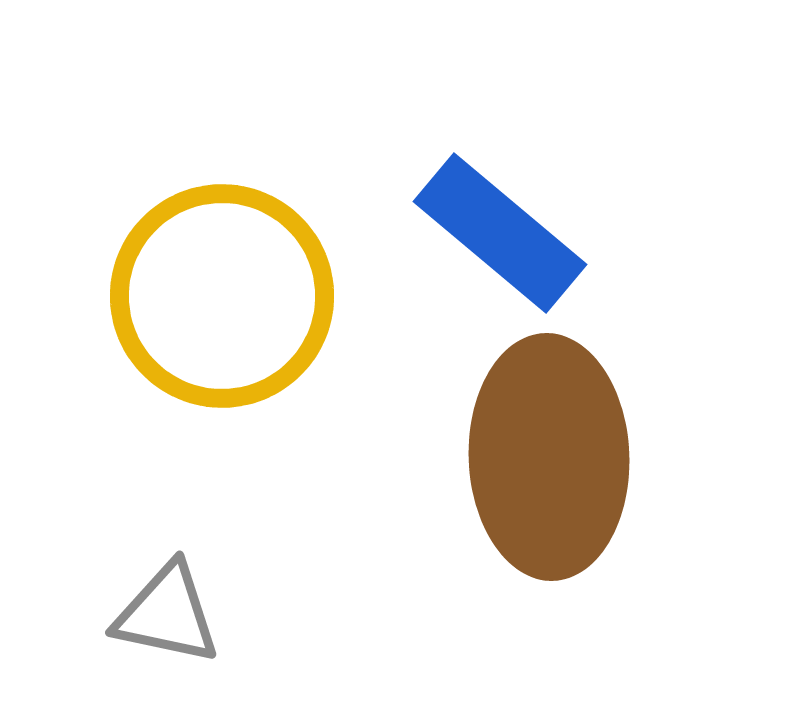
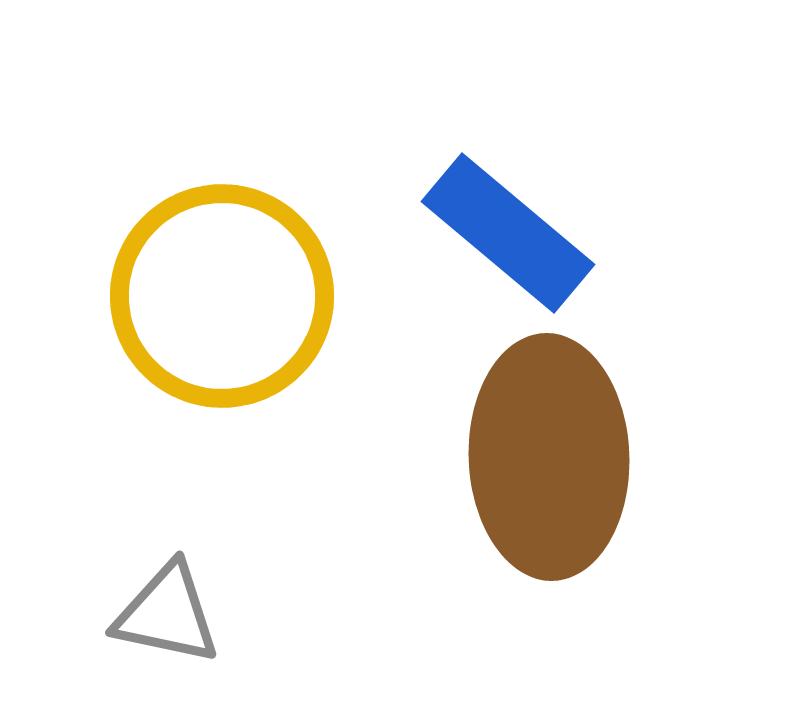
blue rectangle: moved 8 px right
